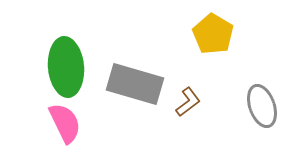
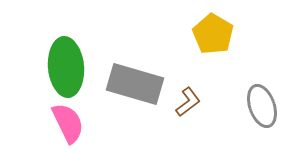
pink semicircle: moved 3 px right
